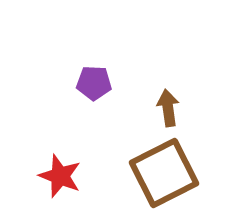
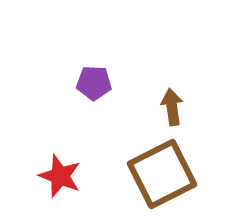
brown arrow: moved 4 px right, 1 px up
brown square: moved 2 px left, 1 px down
